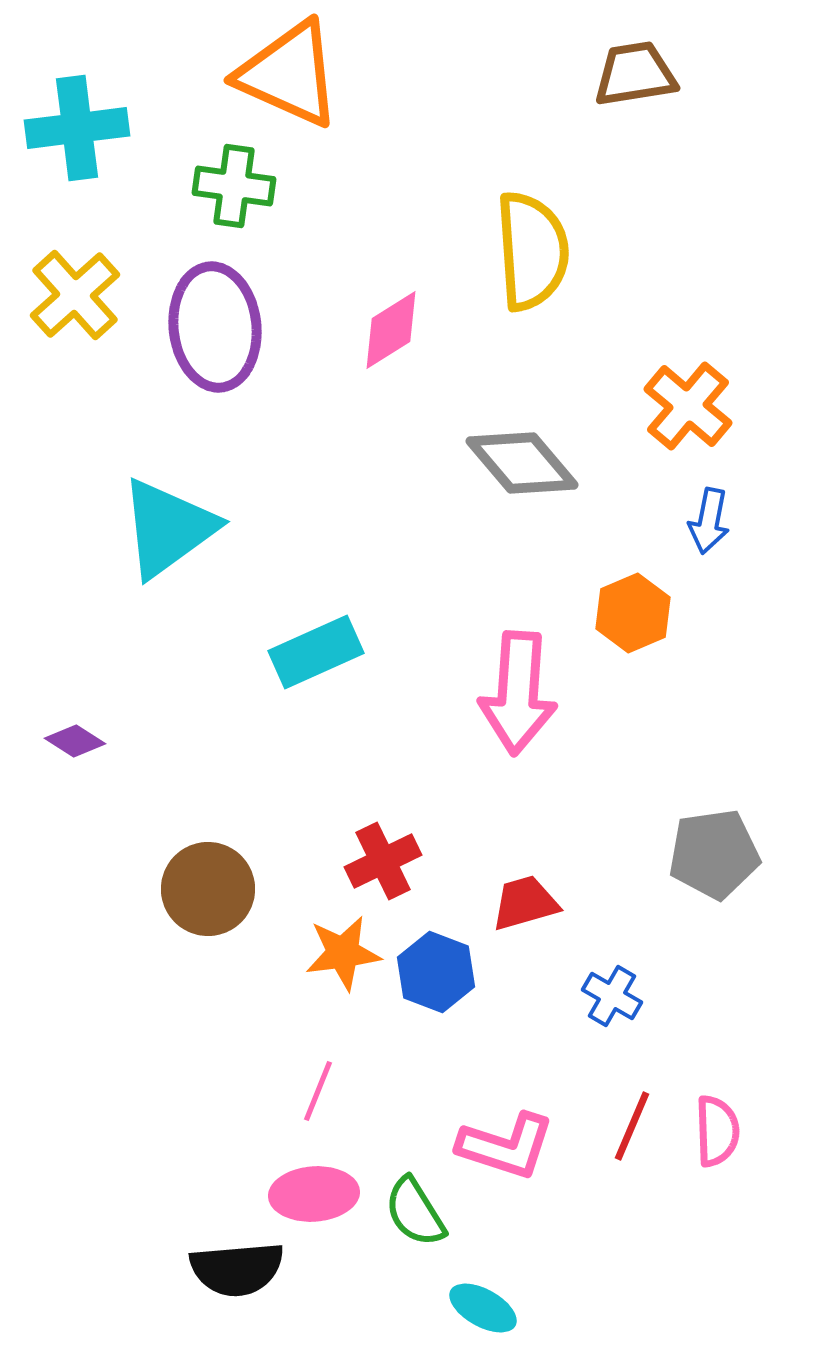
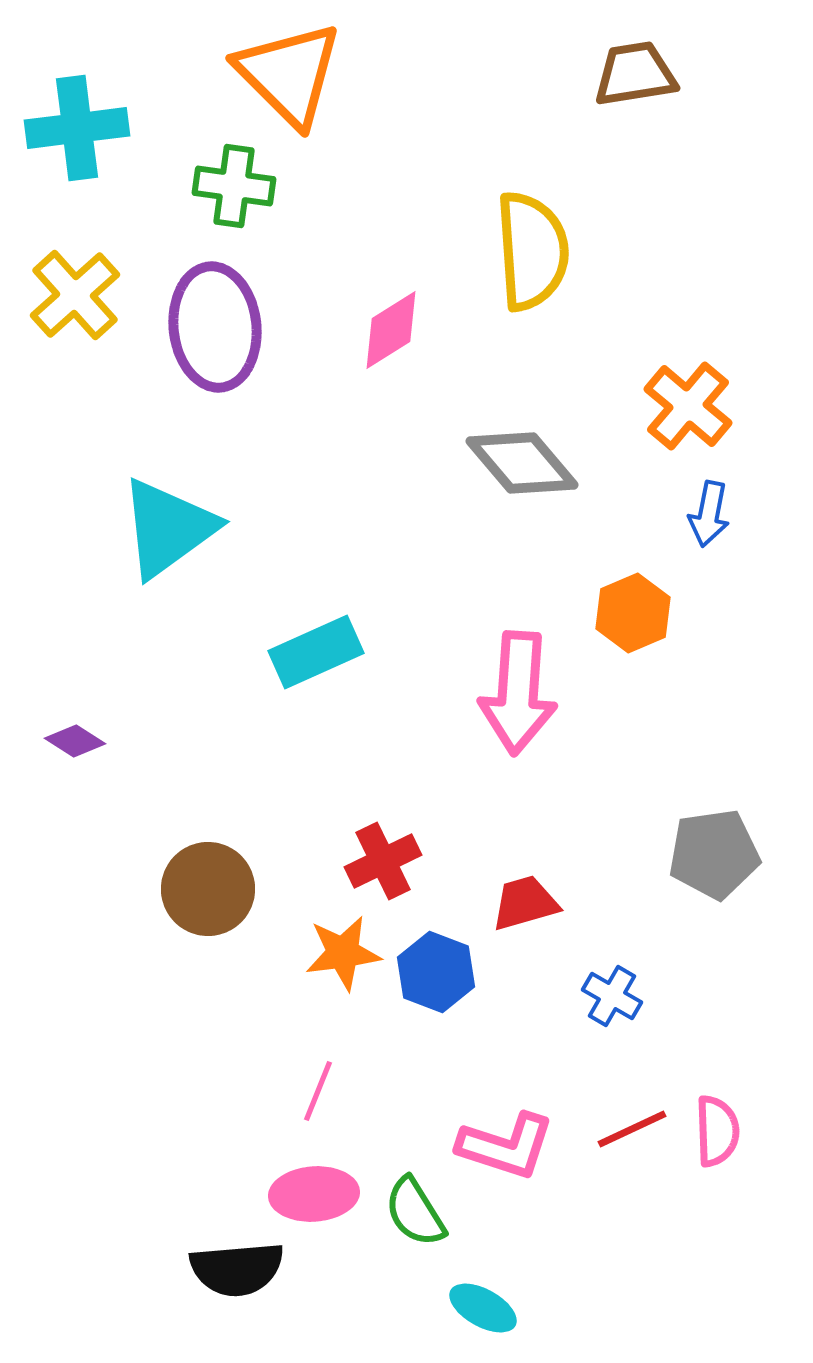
orange triangle: rotated 21 degrees clockwise
blue arrow: moved 7 px up
red line: moved 3 px down; rotated 42 degrees clockwise
